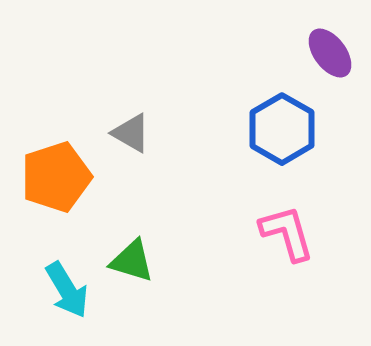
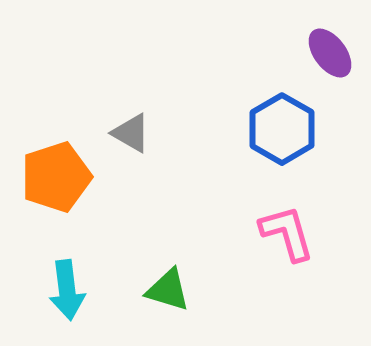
green triangle: moved 36 px right, 29 px down
cyan arrow: rotated 24 degrees clockwise
